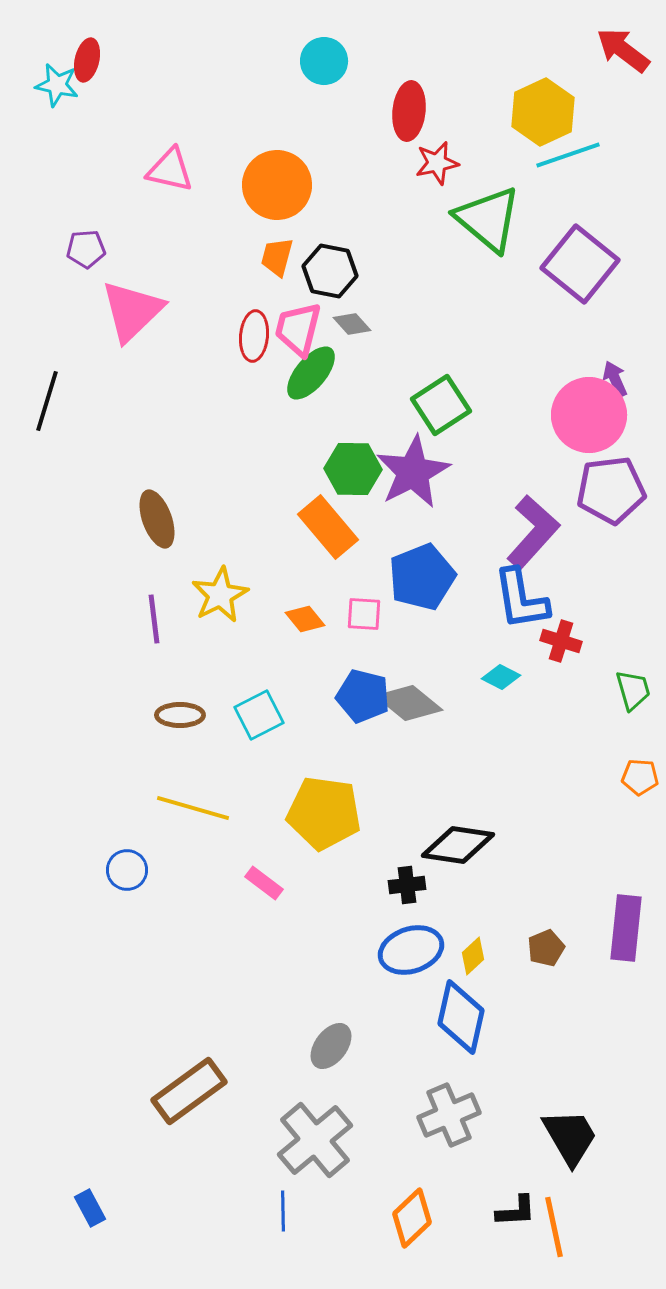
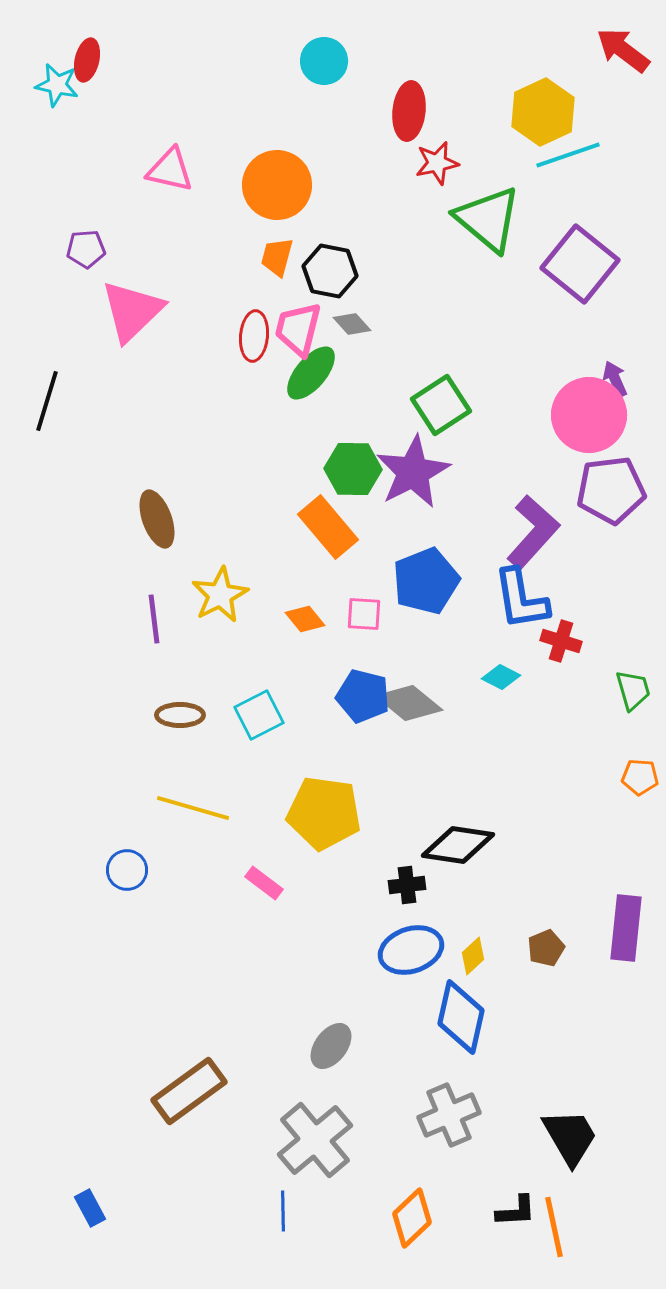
blue pentagon at (422, 577): moved 4 px right, 4 px down
